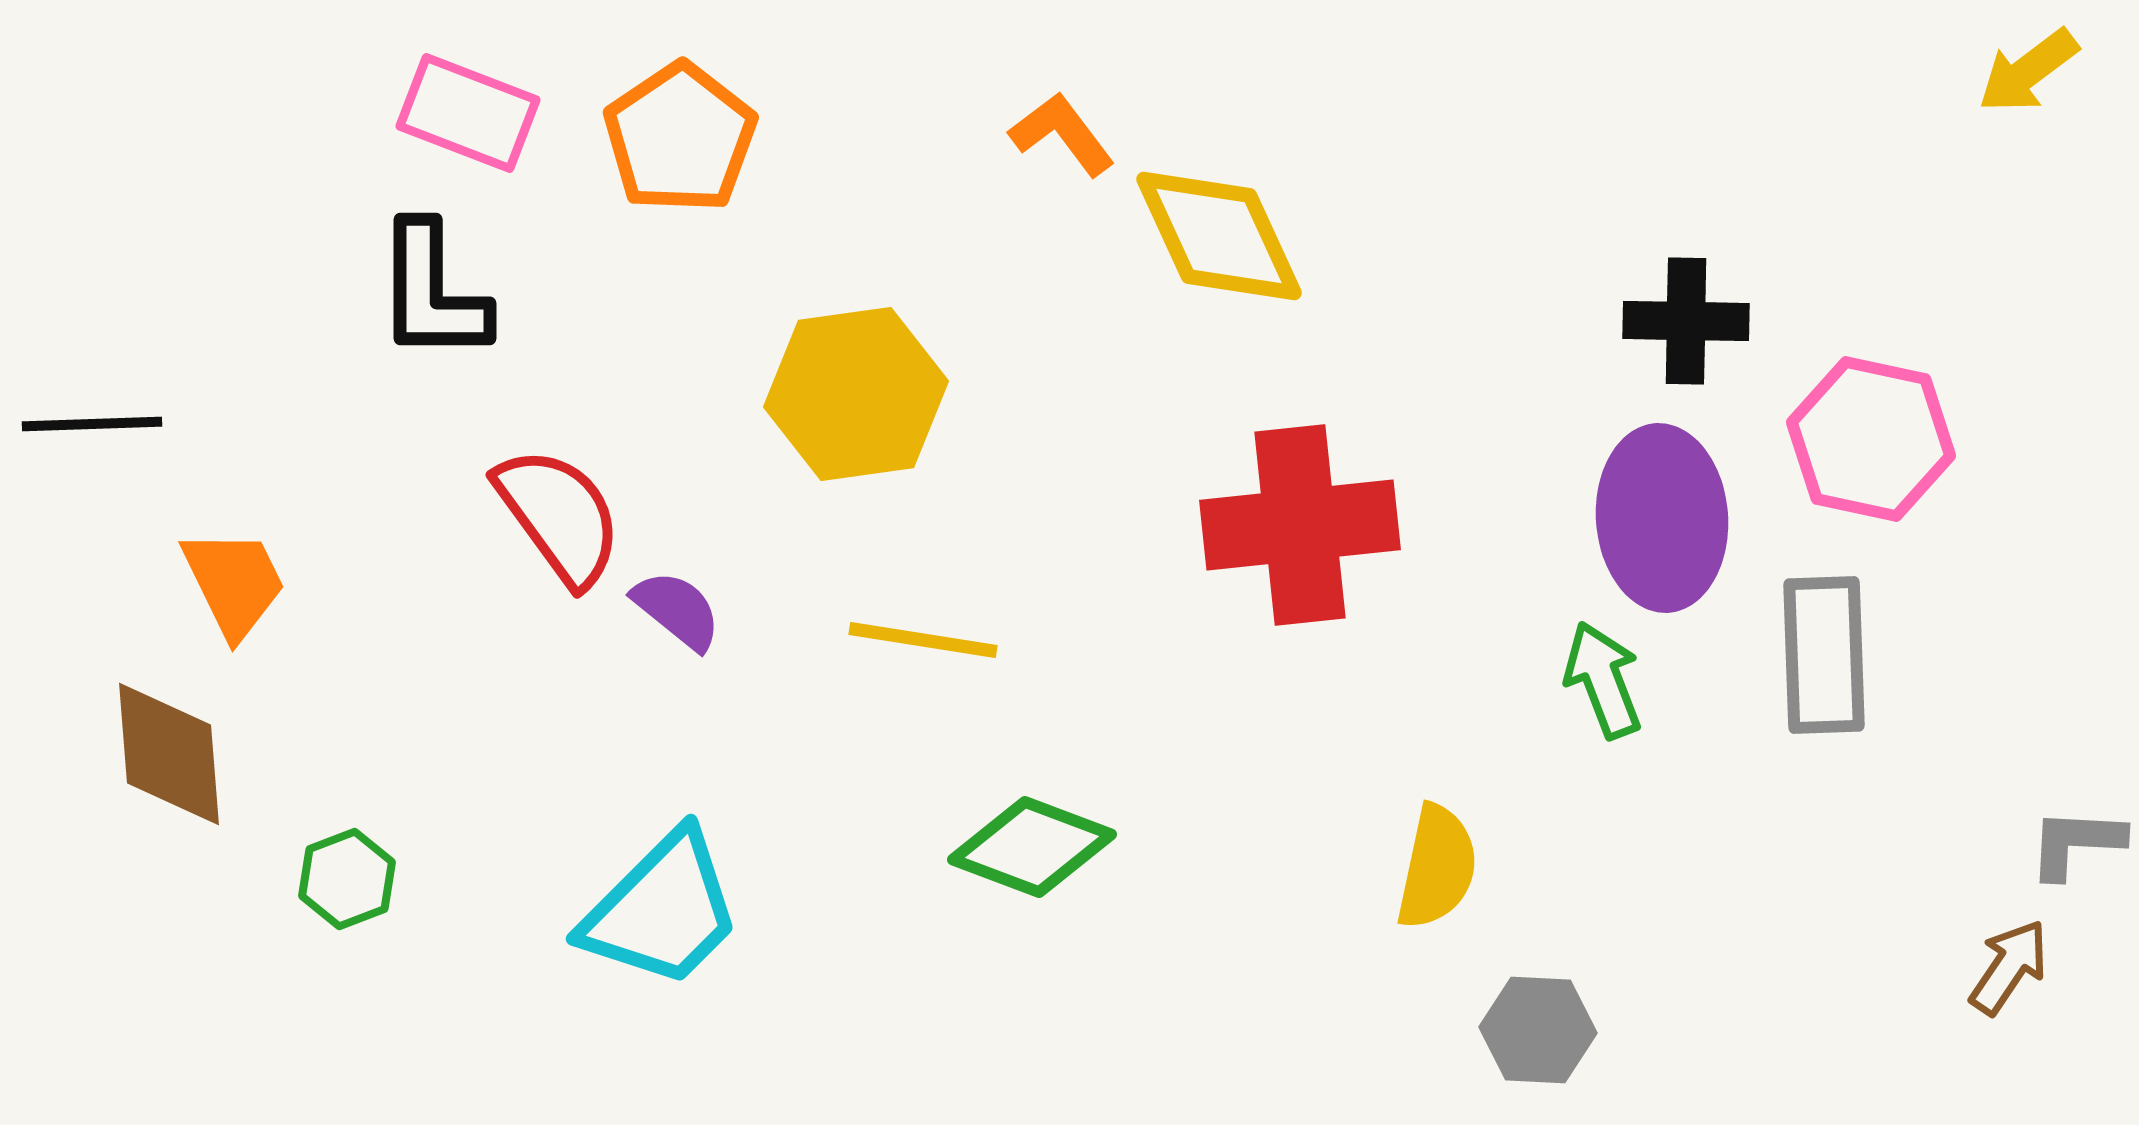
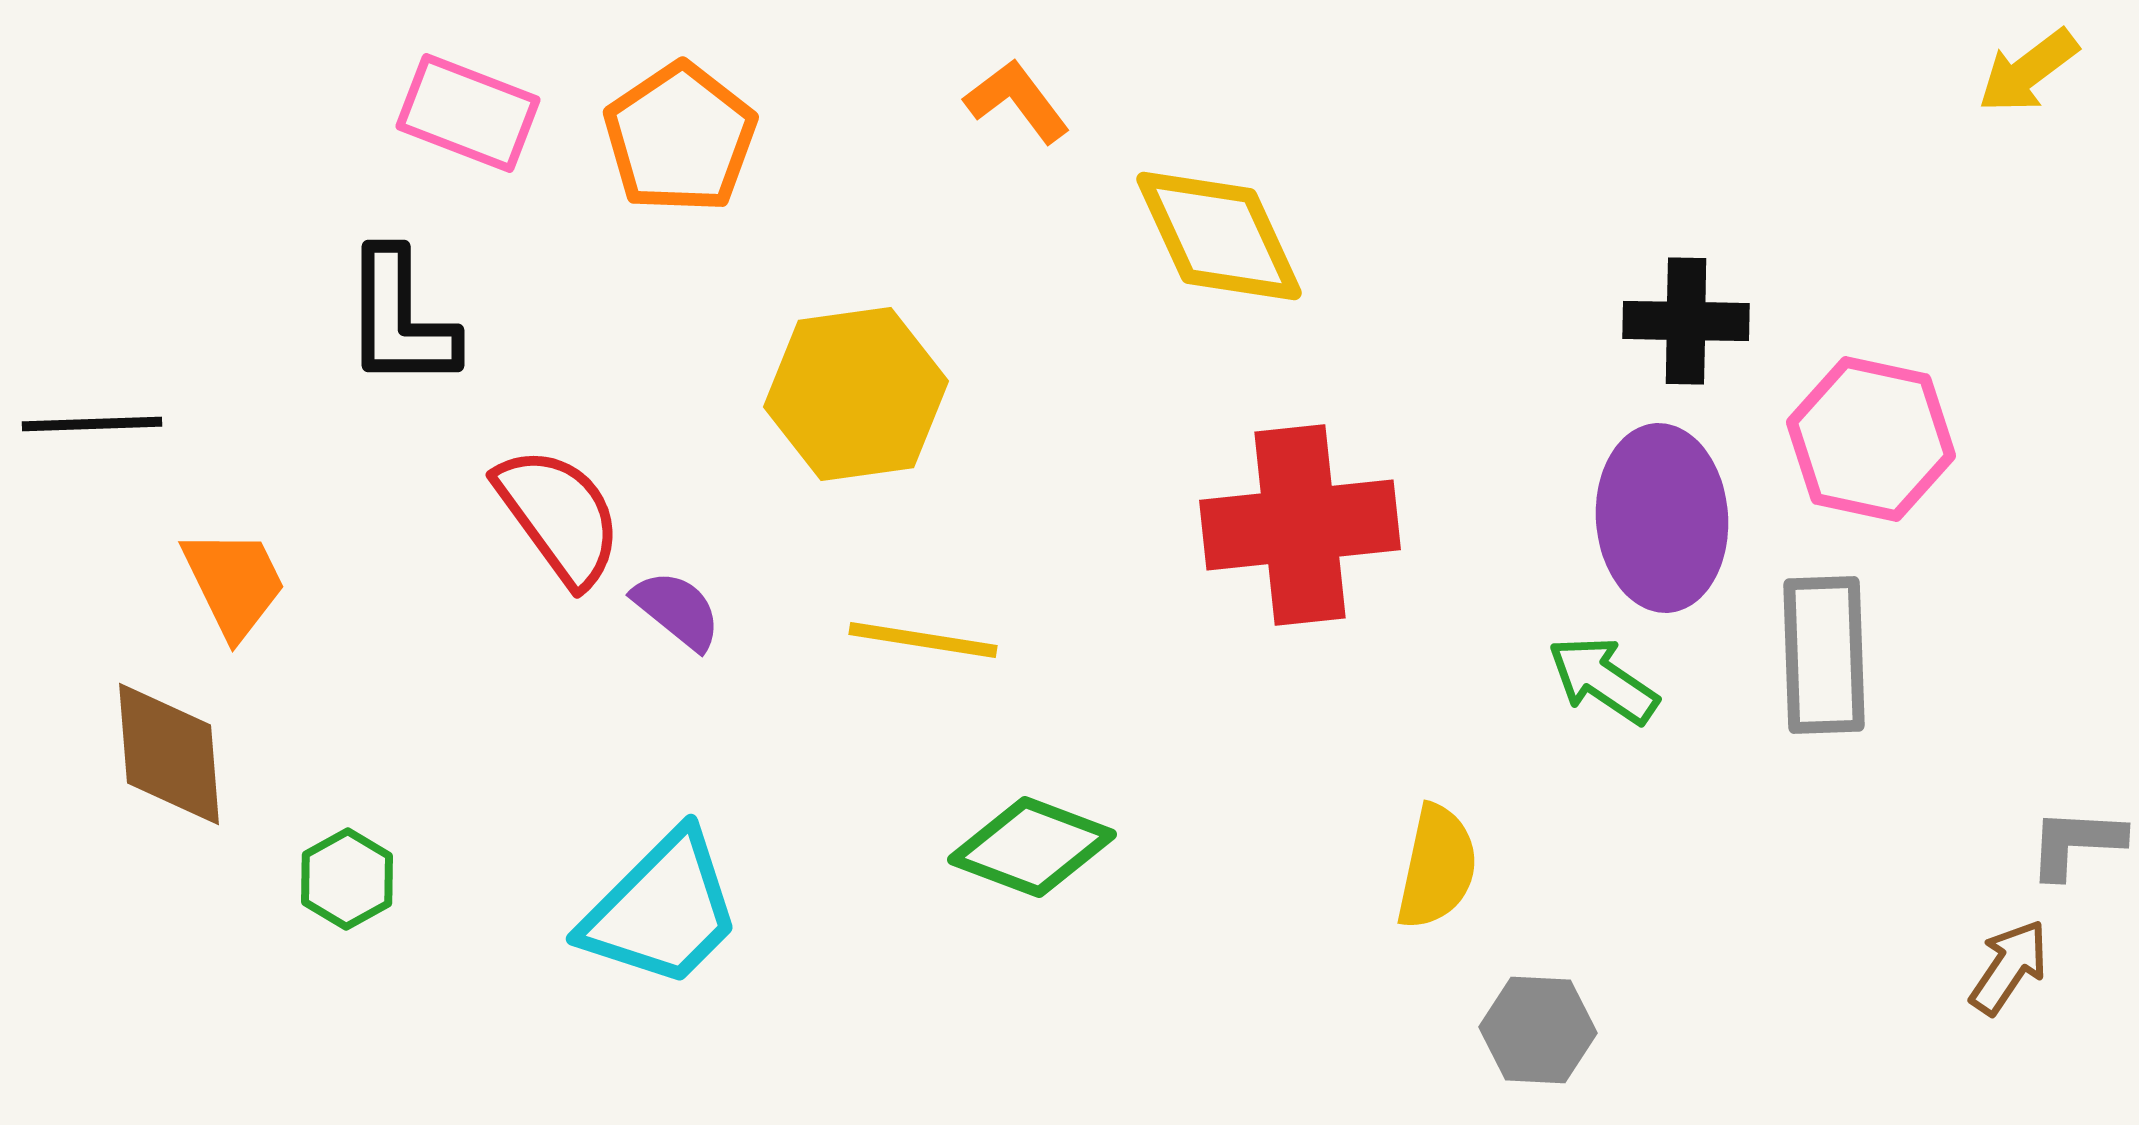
orange L-shape: moved 45 px left, 33 px up
black L-shape: moved 32 px left, 27 px down
green arrow: rotated 35 degrees counterclockwise
green hexagon: rotated 8 degrees counterclockwise
